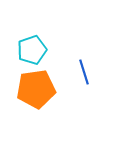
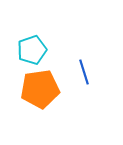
orange pentagon: moved 4 px right
